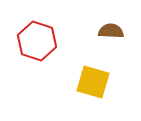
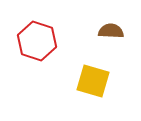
yellow square: moved 1 px up
